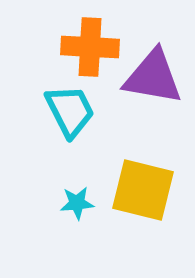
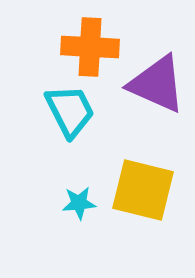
purple triangle: moved 4 px right, 7 px down; rotated 14 degrees clockwise
cyan star: moved 2 px right
